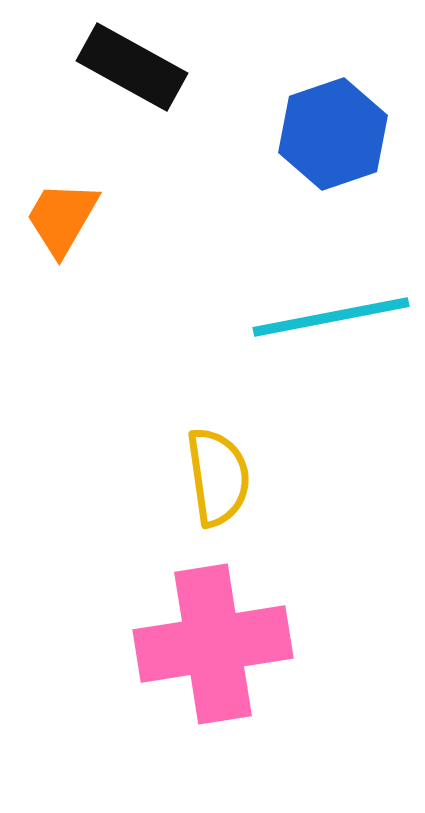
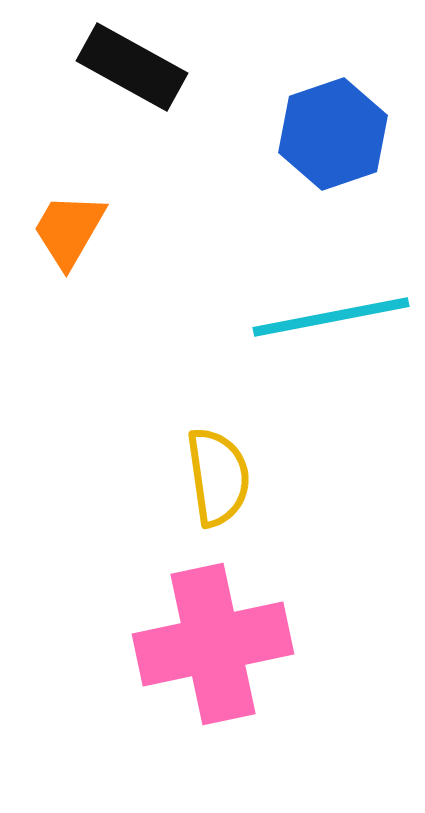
orange trapezoid: moved 7 px right, 12 px down
pink cross: rotated 3 degrees counterclockwise
